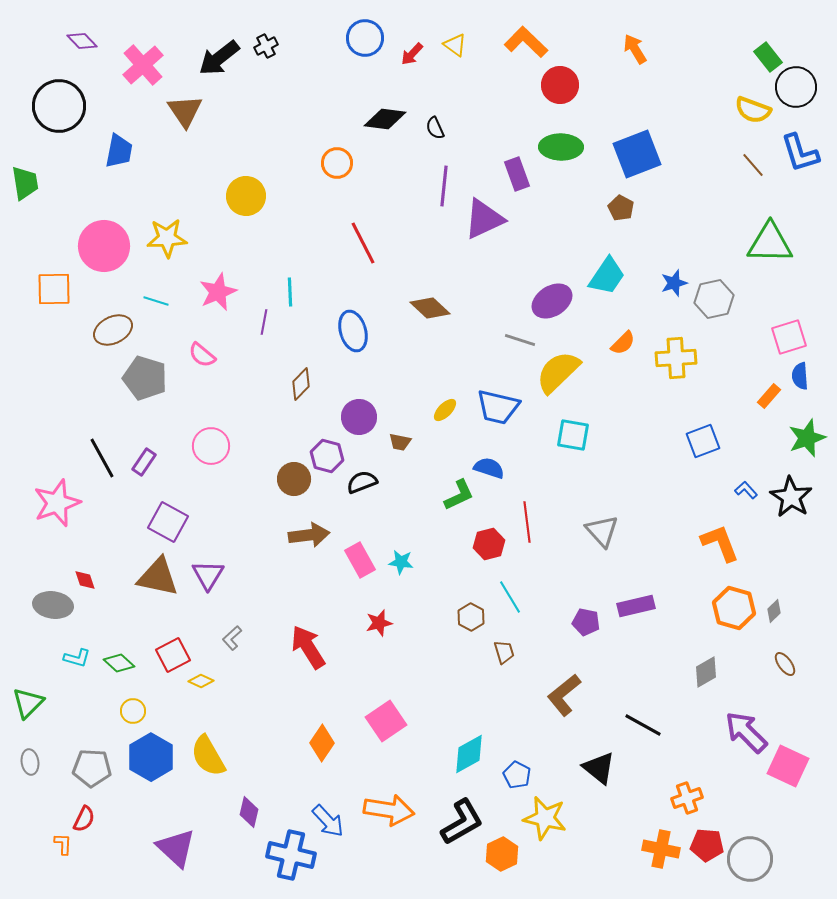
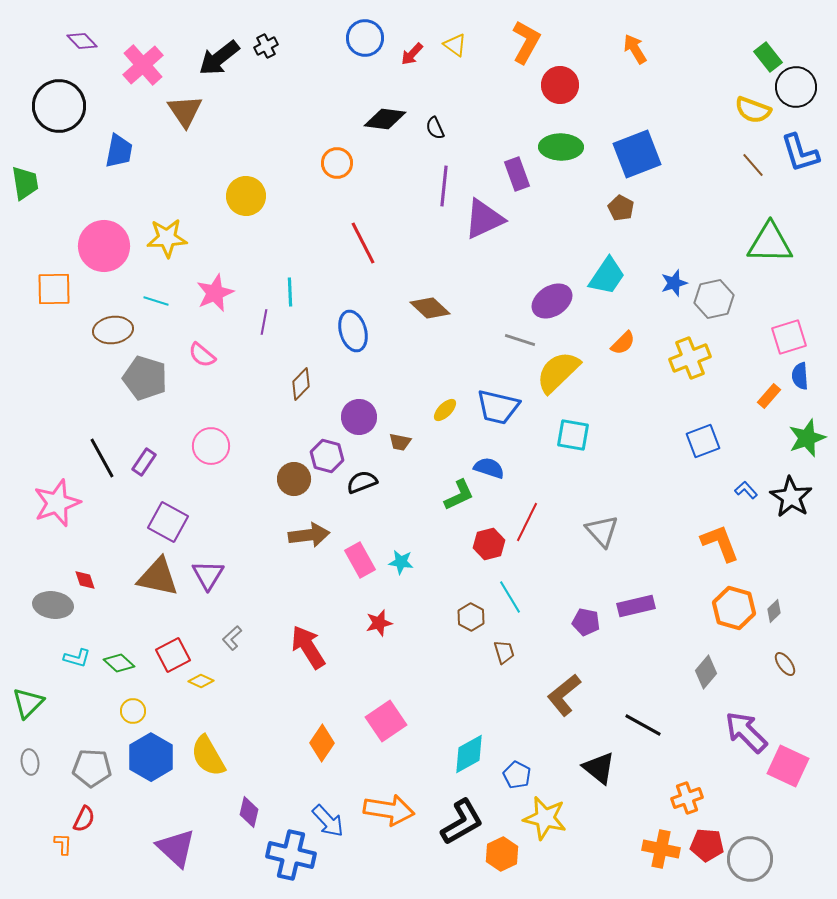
orange L-shape at (526, 42): rotated 75 degrees clockwise
pink star at (218, 292): moved 3 px left, 1 px down
brown ellipse at (113, 330): rotated 18 degrees clockwise
yellow cross at (676, 358): moved 14 px right; rotated 18 degrees counterclockwise
red line at (527, 522): rotated 33 degrees clockwise
gray diamond at (706, 672): rotated 20 degrees counterclockwise
